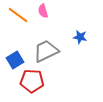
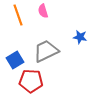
orange line: rotated 35 degrees clockwise
red pentagon: moved 1 px left
